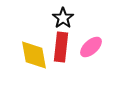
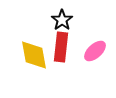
black star: moved 1 px left, 2 px down
pink ellipse: moved 4 px right, 4 px down
